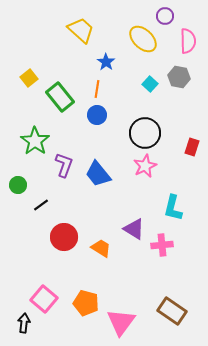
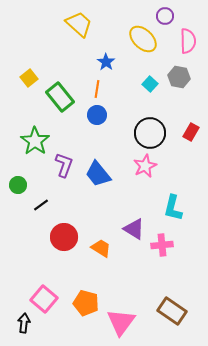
yellow trapezoid: moved 2 px left, 6 px up
black circle: moved 5 px right
red rectangle: moved 1 px left, 15 px up; rotated 12 degrees clockwise
